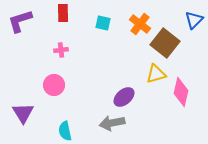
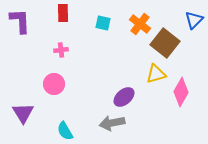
purple L-shape: rotated 104 degrees clockwise
pink circle: moved 1 px up
pink diamond: rotated 16 degrees clockwise
cyan semicircle: rotated 18 degrees counterclockwise
